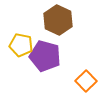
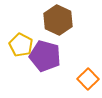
yellow pentagon: rotated 15 degrees clockwise
orange square: moved 2 px right, 2 px up
